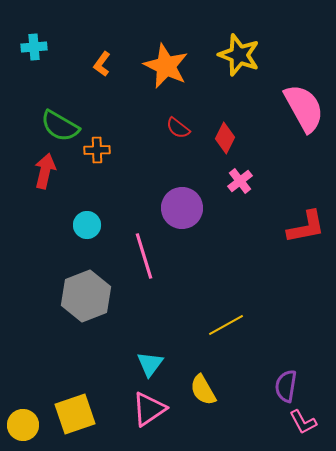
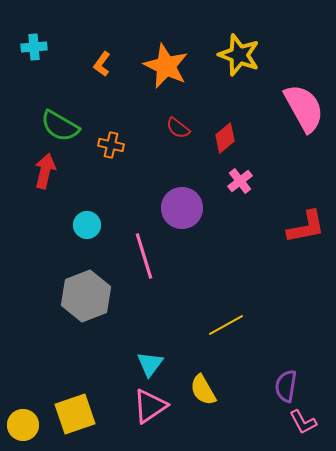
red diamond: rotated 24 degrees clockwise
orange cross: moved 14 px right, 5 px up; rotated 15 degrees clockwise
pink triangle: moved 1 px right, 3 px up
